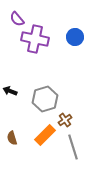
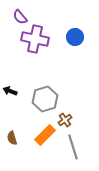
purple semicircle: moved 3 px right, 2 px up
